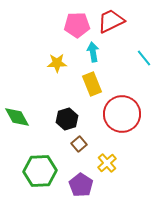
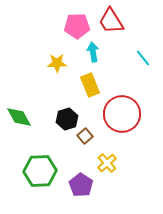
red trapezoid: rotated 96 degrees counterclockwise
pink pentagon: moved 1 px down
cyan line: moved 1 px left
yellow rectangle: moved 2 px left, 1 px down
green diamond: moved 2 px right
brown square: moved 6 px right, 8 px up
